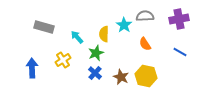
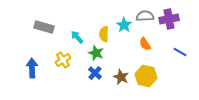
purple cross: moved 10 px left
green star: rotated 28 degrees counterclockwise
